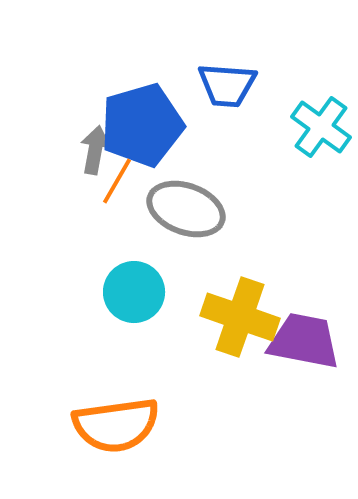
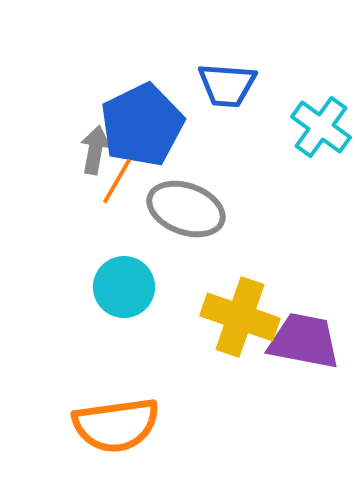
blue pentagon: rotated 10 degrees counterclockwise
cyan circle: moved 10 px left, 5 px up
